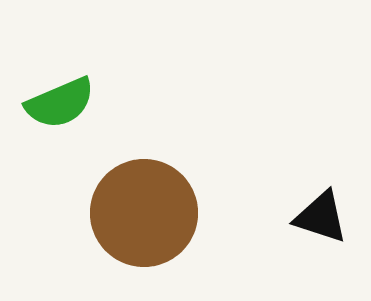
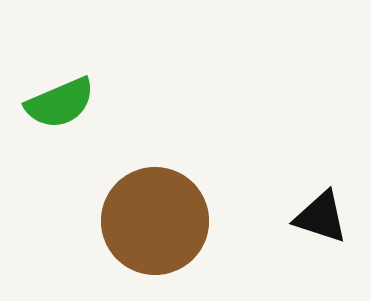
brown circle: moved 11 px right, 8 px down
